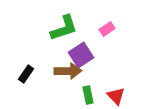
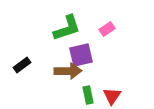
green L-shape: moved 3 px right
purple square: rotated 20 degrees clockwise
black rectangle: moved 4 px left, 9 px up; rotated 18 degrees clockwise
red triangle: moved 4 px left; rotated 18 degrees clockwise
